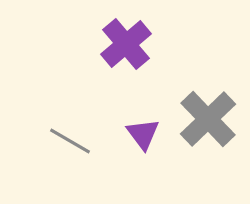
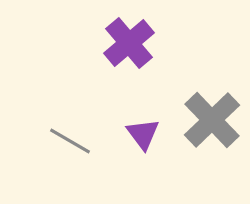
purple cross: moved 3 px right, 1 px up
gray cross: moved 4 px right, 1 px down
